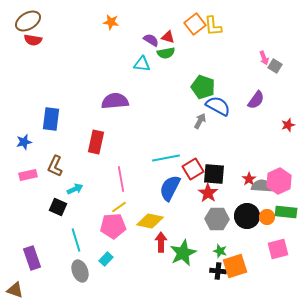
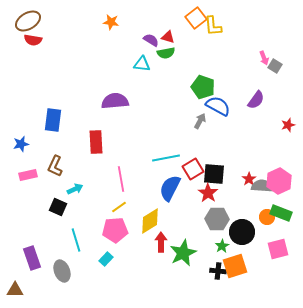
orange square at (195, 24): moved 1 px right, 6 px up
blue rectangle at (51, 119): moved 2 px right, 1 px down
blue star at (24, 142): moved 3 px left, 2 px down
red rectangle at (96, 142): rotated 15 degrees counterclockwise
green rectangle at (286, 212): moved 5 px left, 1 px down; rotated 15 degrees clockwise
black circle at (247, 216): moved 5 px left, 16 px down
yellow diamond at (150, 221): rotated 44 degrees counterclockwise
pink pentagon at (113, 226): moved 2 px right, 4 px down
green star at (220, 251): moved 2 px right, 5 px up; rotated 24 degrees clockwise
gray ellipse at (80, 271): moved 18 px left
brown triangle at (15, 290): rotated 18 degrees counterclockwise
